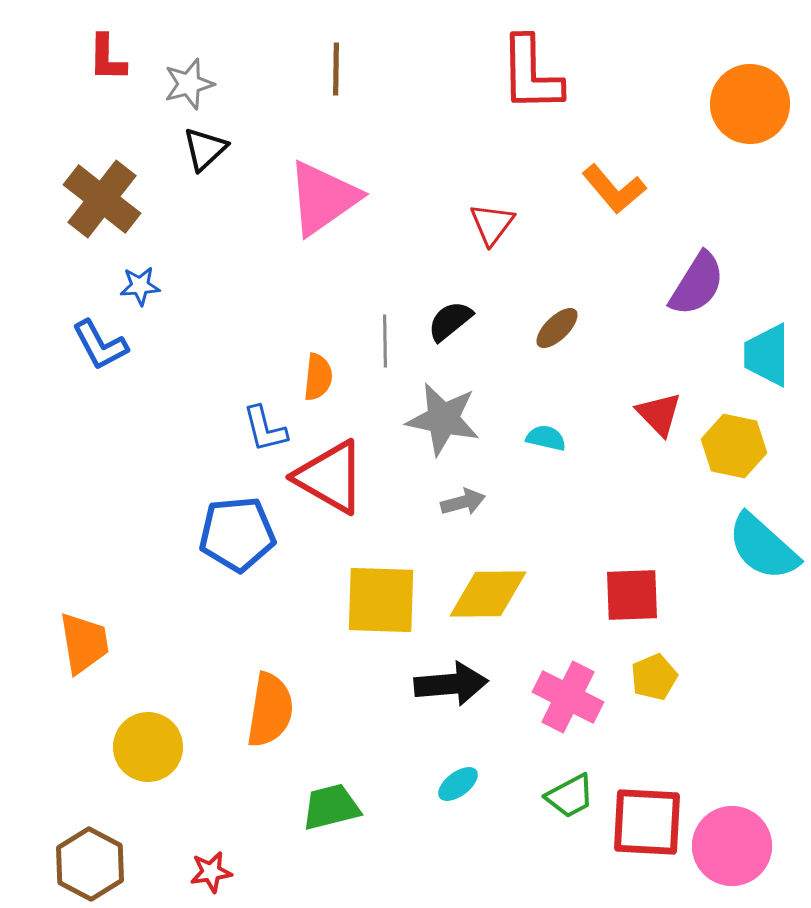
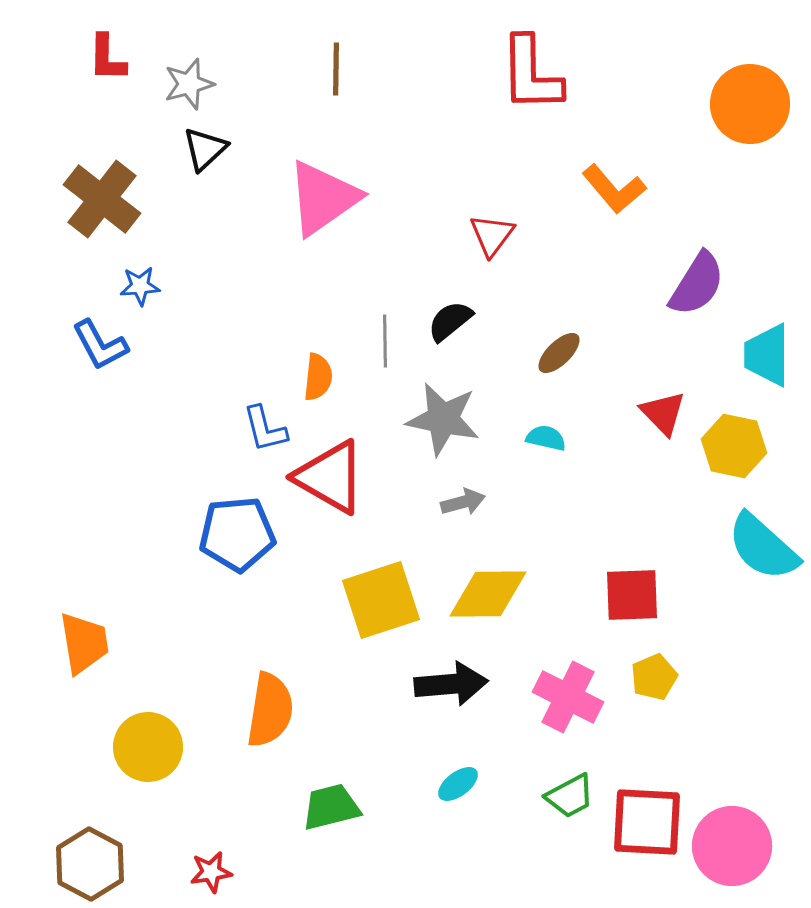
red triangle at (492, 224): moved 11 px down
brown ellipse at (557, 328): moved 2 px right, 25 px down
red triangle at (659, 414): moved 4 px right, 1 px up
yellow square at (381, 600): rotated 20 degrees counterclockwise
